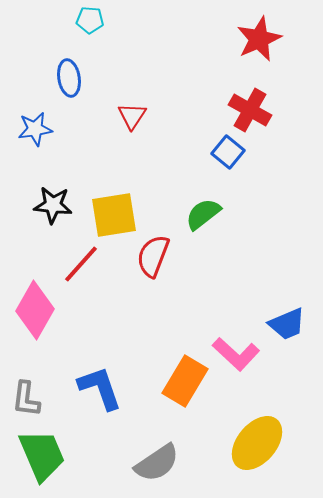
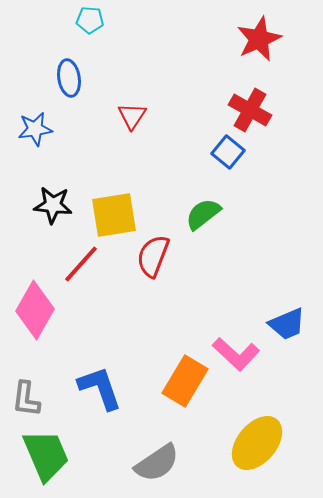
green trapezoid: moved 4 px right
